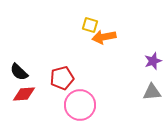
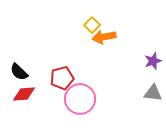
yellow square: moved 2 px right; rotated 28 degrees clockwise
gray triangle: moved 1 px right, 1 px down; rotated 12 degrees clockwise
pink circle: moved 6 px up
